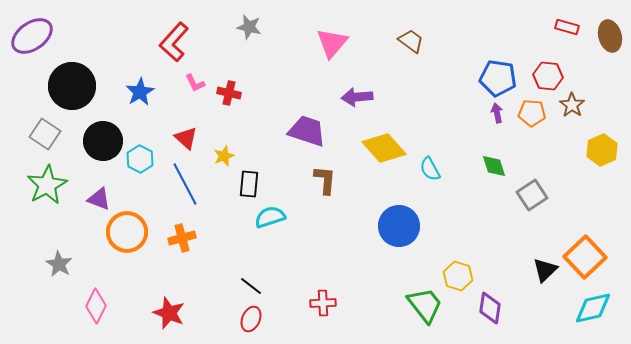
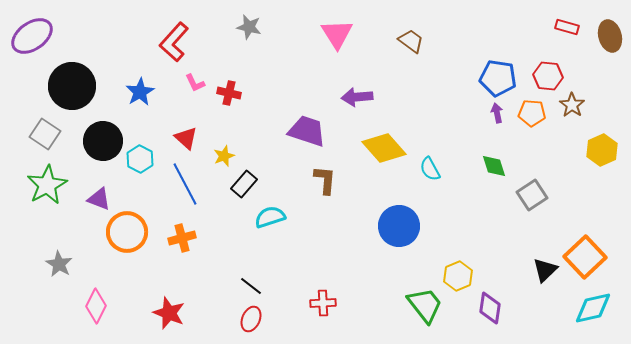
pink triangle at (332, 43): moved 5 px right, 9 px up; rotated 12 degrees counterclockwise
black rectangle at (249, 184): moved 5 px left; rotated 36 degrees clockwise
yellow hexagon at (458, 276): rotated 20 degrees clockwise
